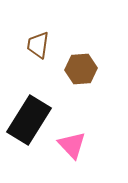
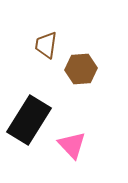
brown trapezoid: moved 8 px right
